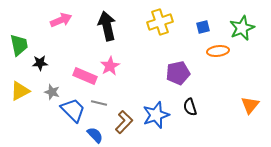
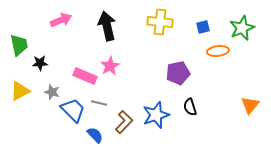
yellow cross: rotated 25 degrees clockwise
